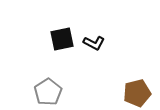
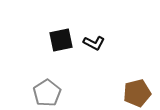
black square: moved 1 px left, 1 px down
gray pentagon: moved 1 px left, 1 px down
